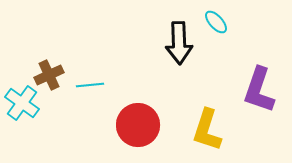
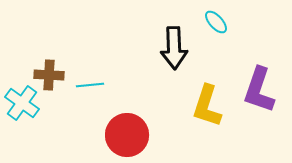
black arrow: moved 5 px left, 5 px down
brown cross: rotated 28 degrees clockwise
red circle: moved 11 px left, 10 px down
yellow L-shape: moved 24 px up
